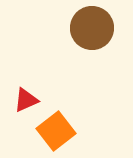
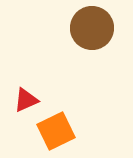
orange square: rotated 12 degrees clockwise
